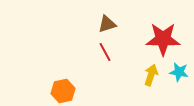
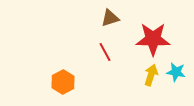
brown triangle: moved 3 px right, 6 px up
red star: moved 10 px left
cyan star: moved 3 px left
orange hexagon: moved 9 px up; rotated 15 degrees counterclockwise
